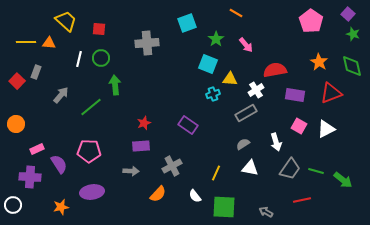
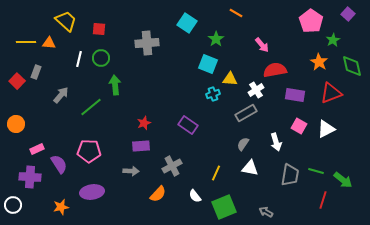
cyan square at (187, 23): rotated 36 degrees counterclockwise
green star at (353, 34): moved 20 px left, 6 px down; rotated 24 degrees clockwise
pink arrow at (246, 45): moved 16 px right
gray semicircle at (243, 144): rotated 24 degrees counterclockwise
gray trapezoid at (290, 169): moved 6 px down; rotated 25 degrees counterclockwise
red line at (302, 200): moved 21 px right; rotated 60 degrees counterclockwise
green square at (224, 207): rotated 25 degrees counterclockwise
